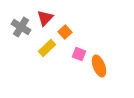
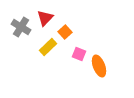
yellow rectangle: moved 1 px right, 1 px up
